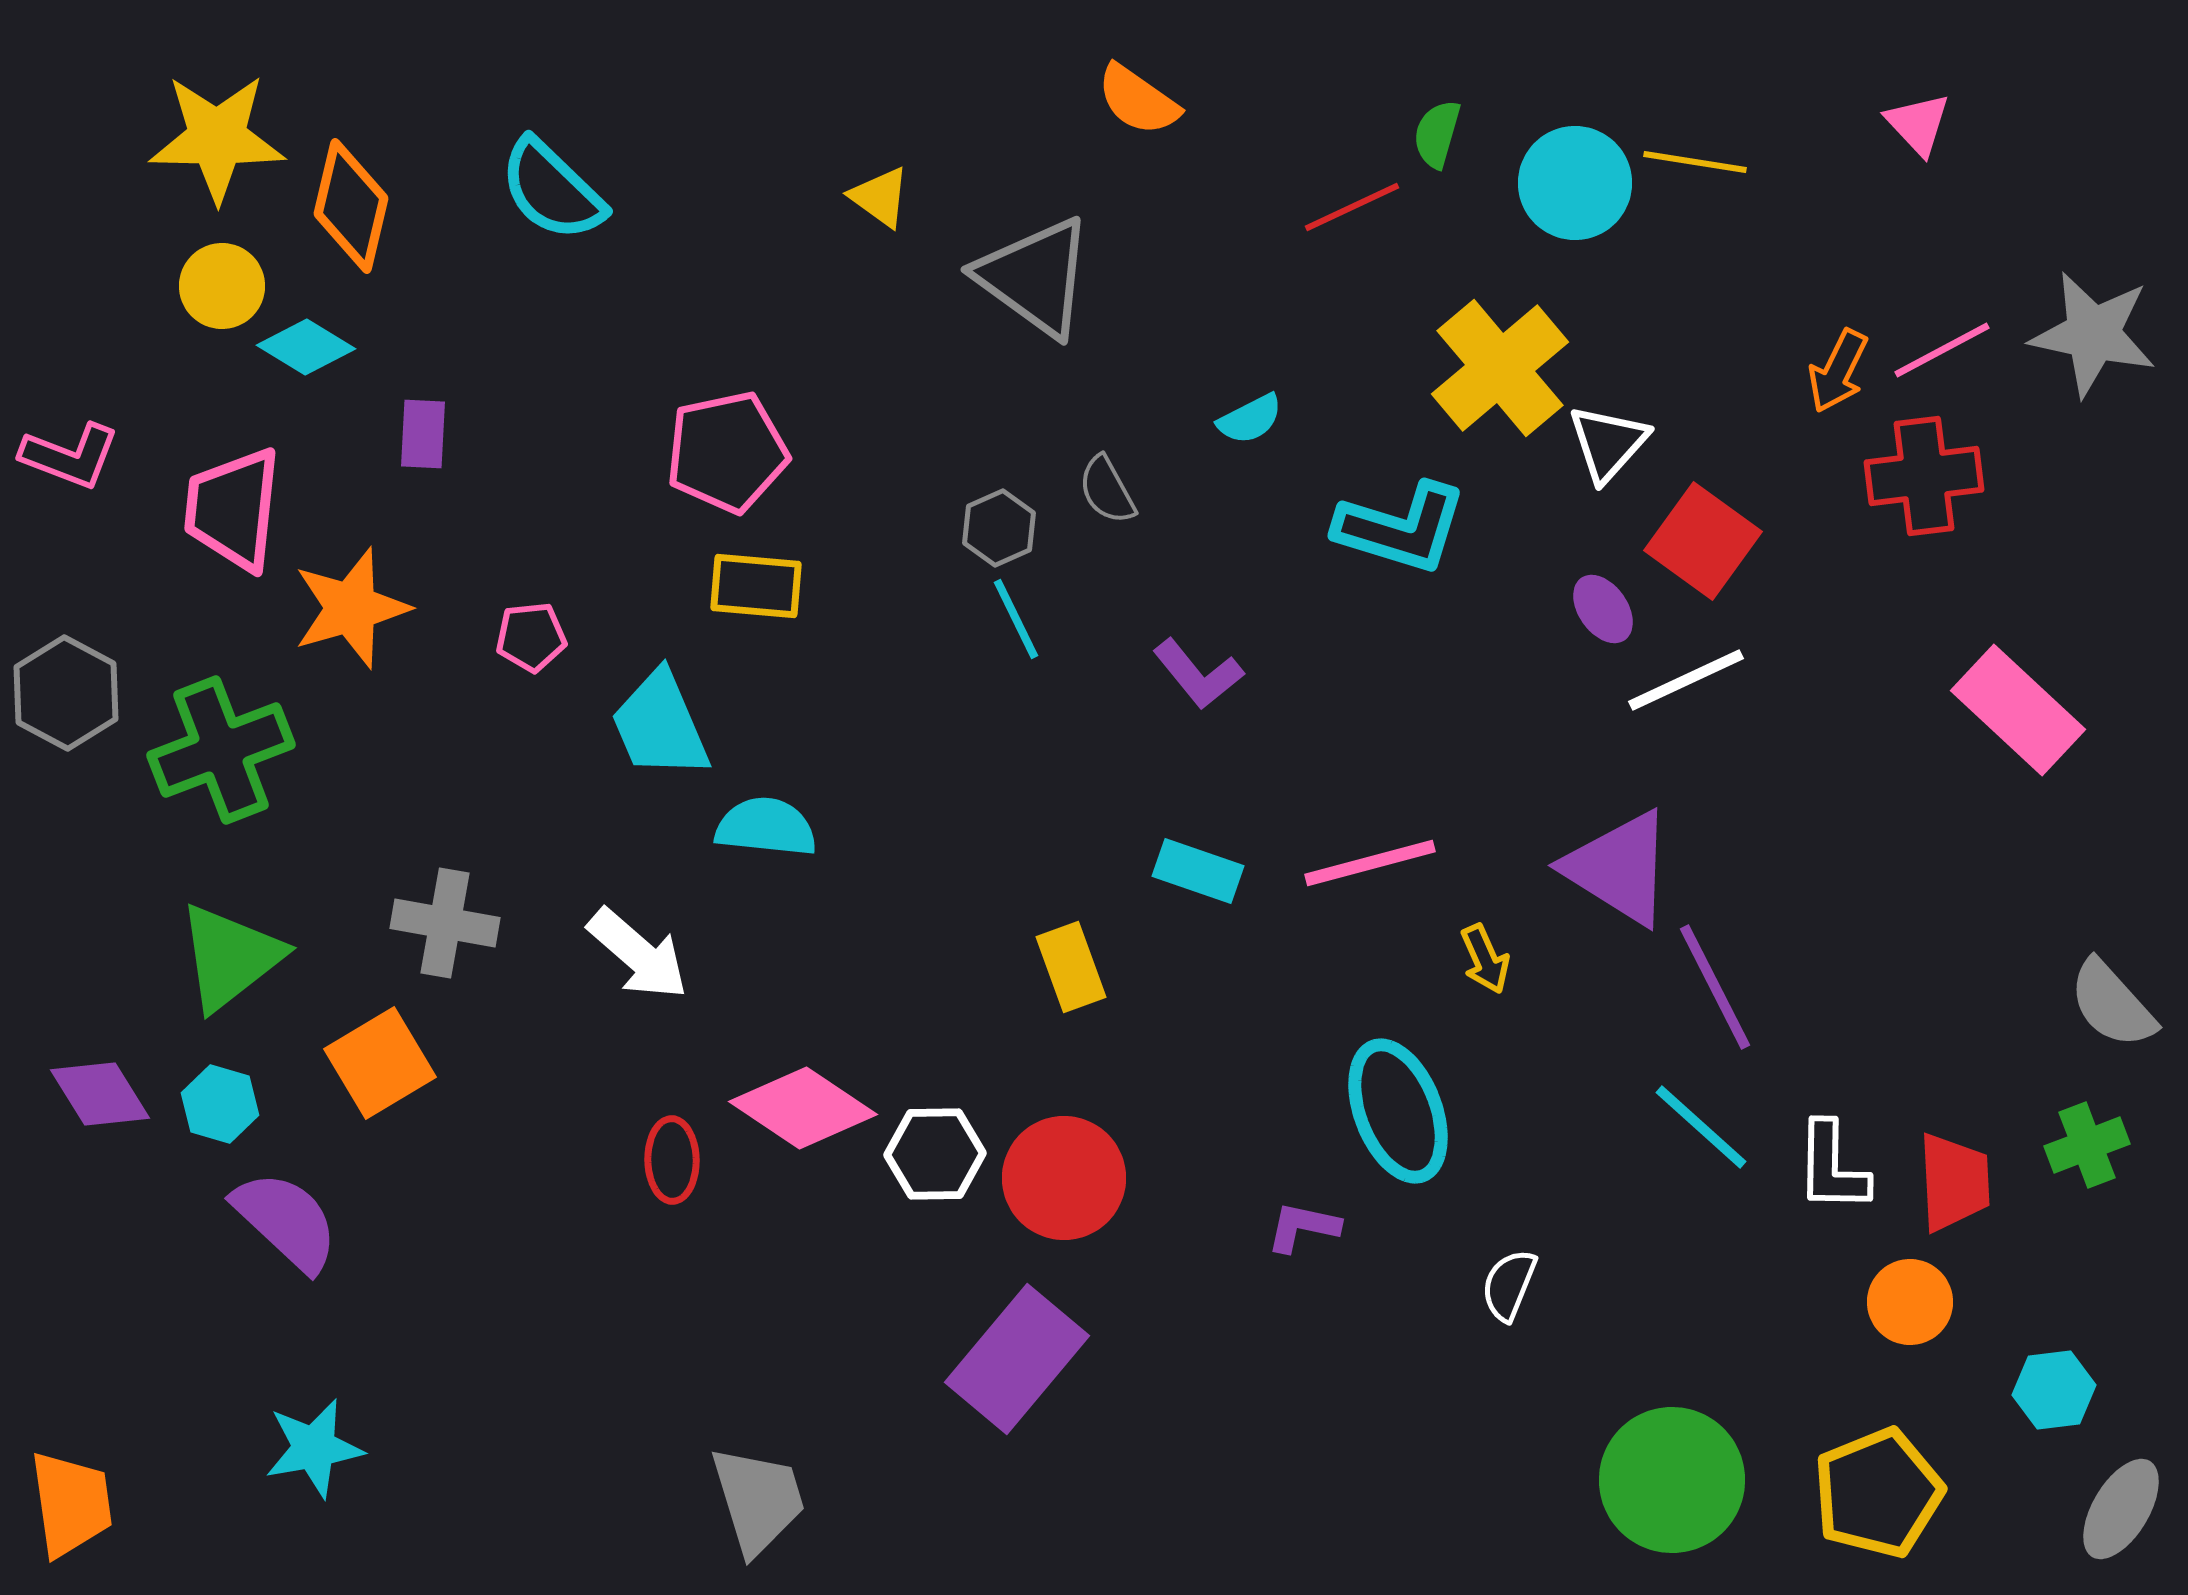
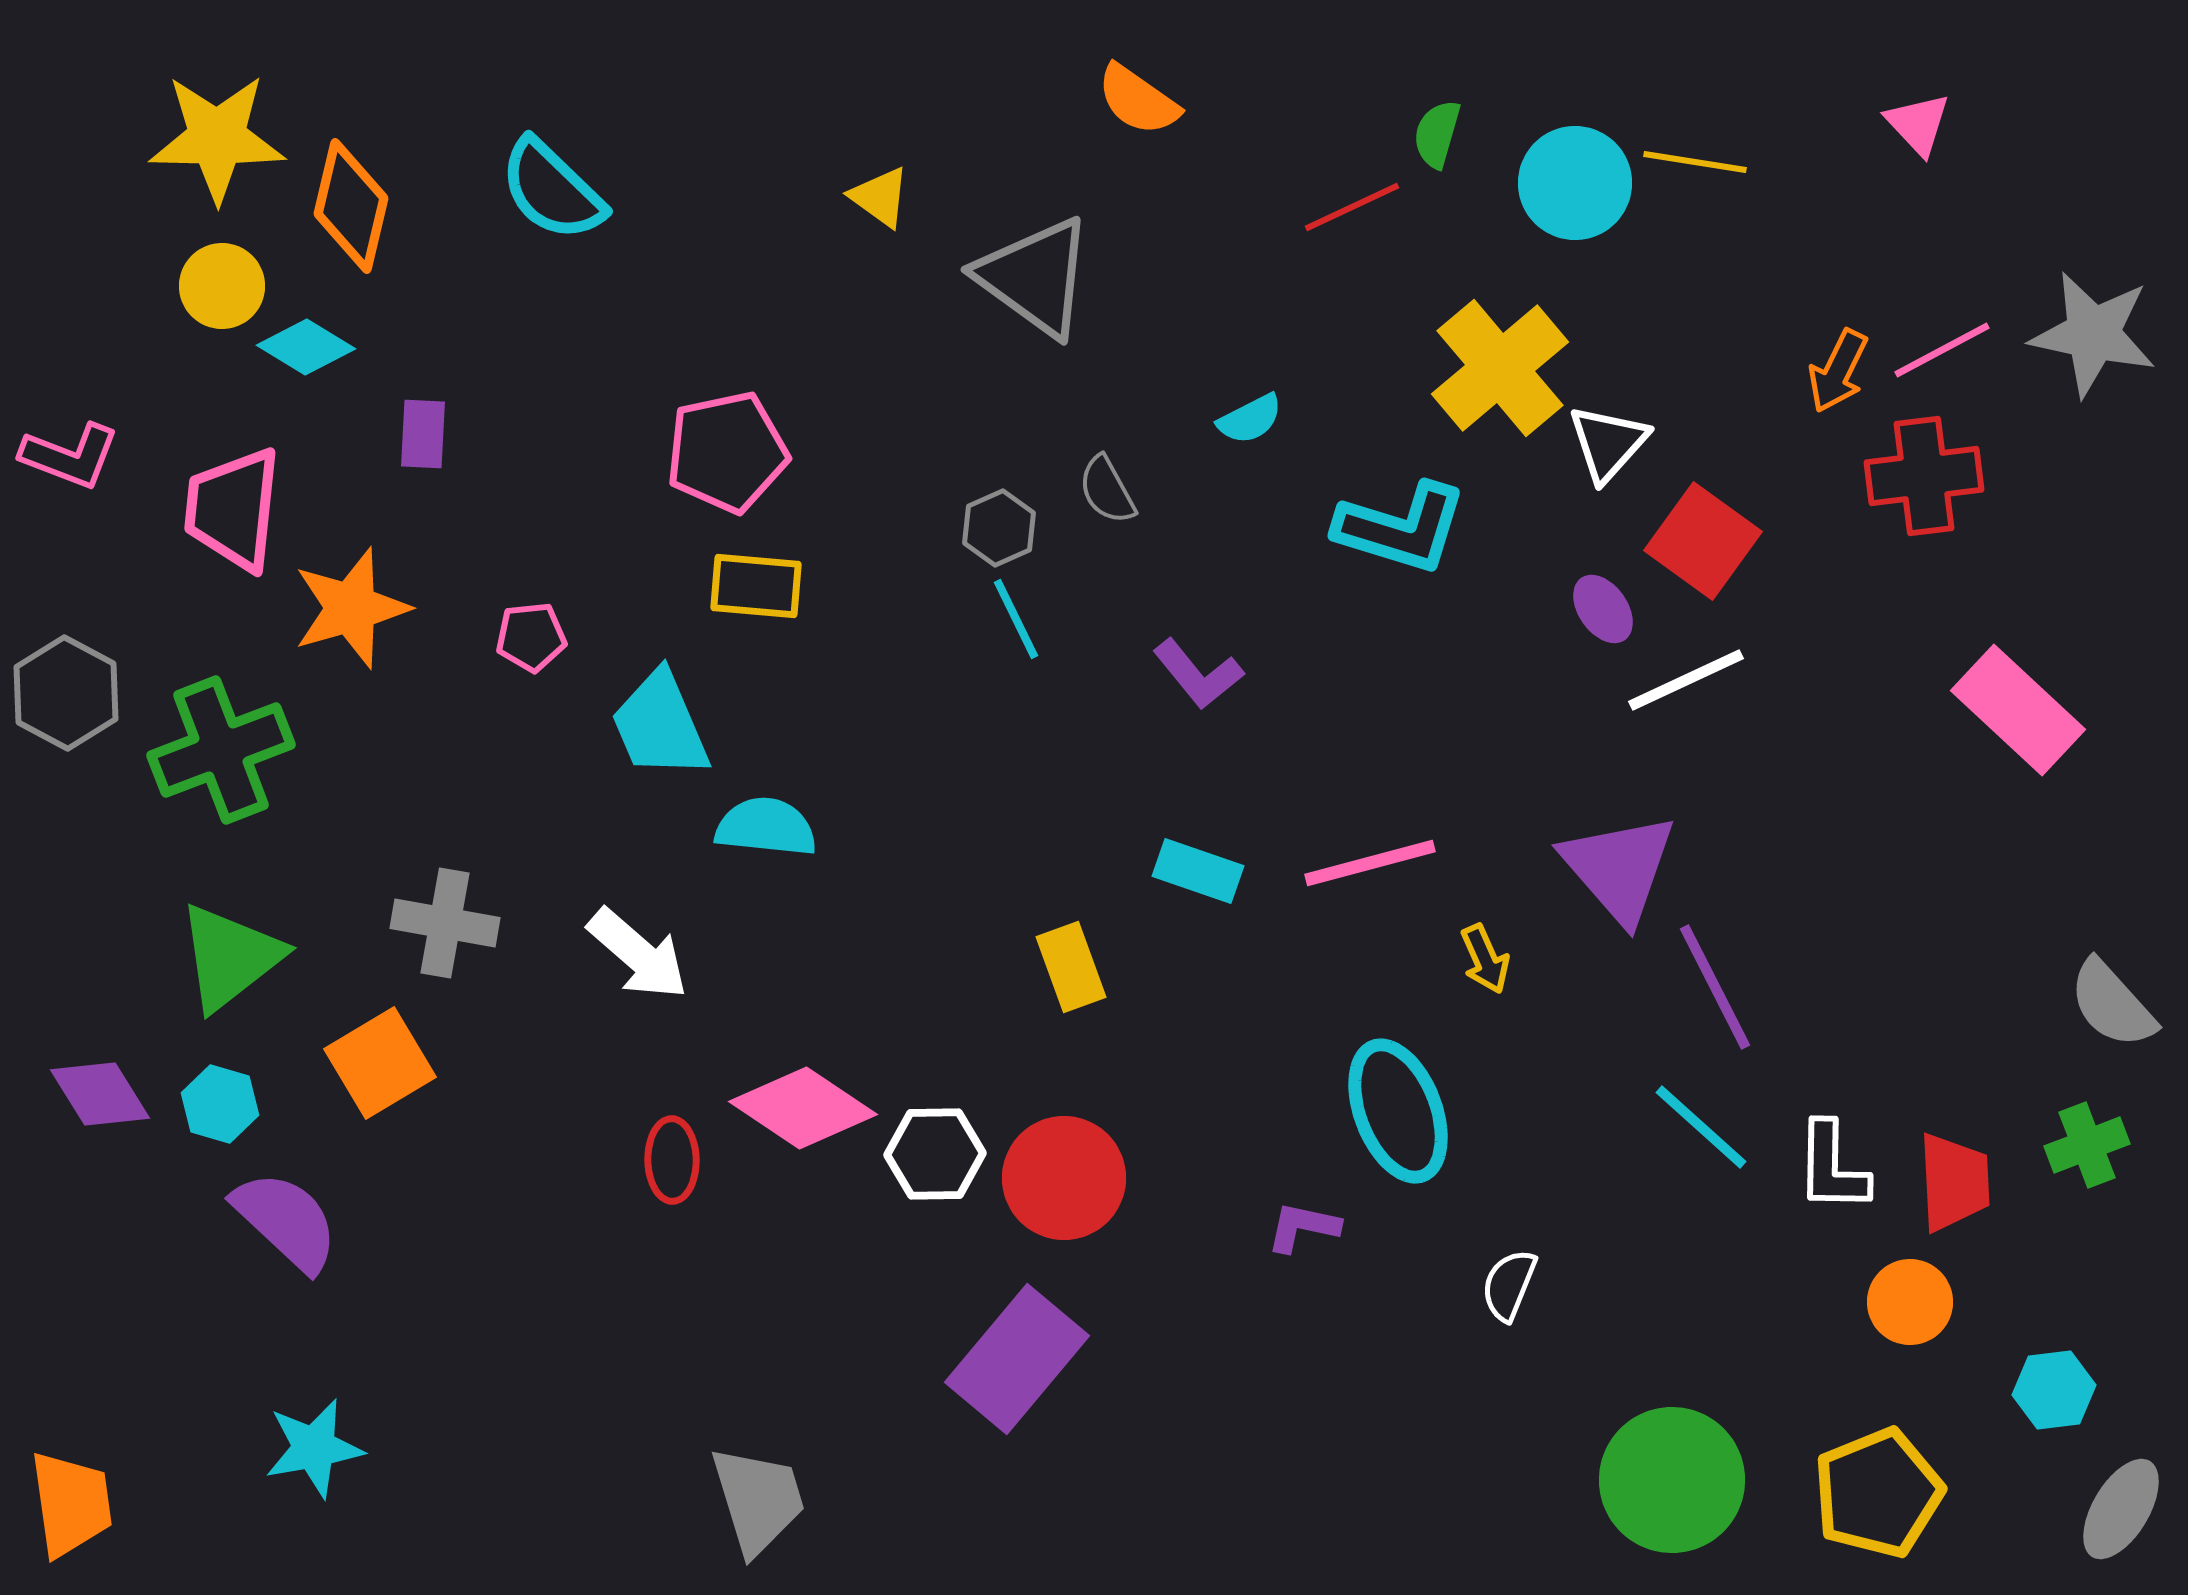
purple triangle at (1619, 868): rotated 17 degrees clockwise
